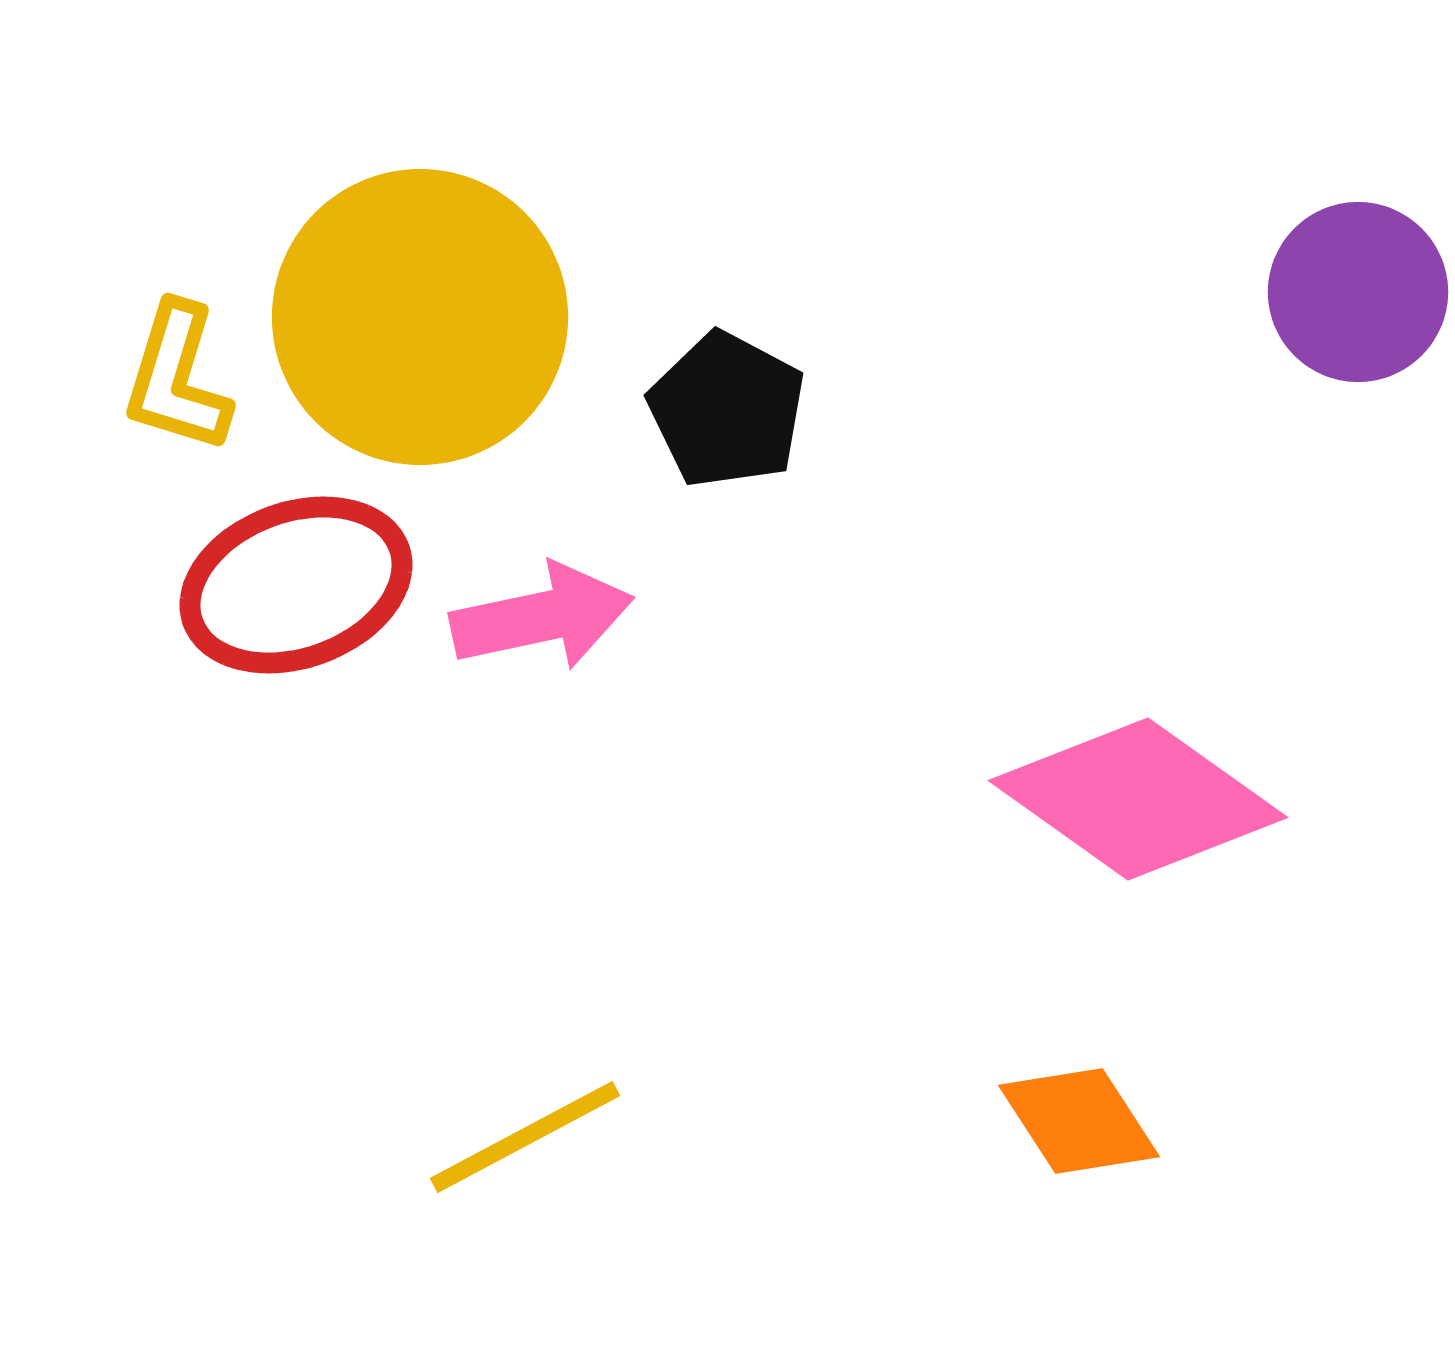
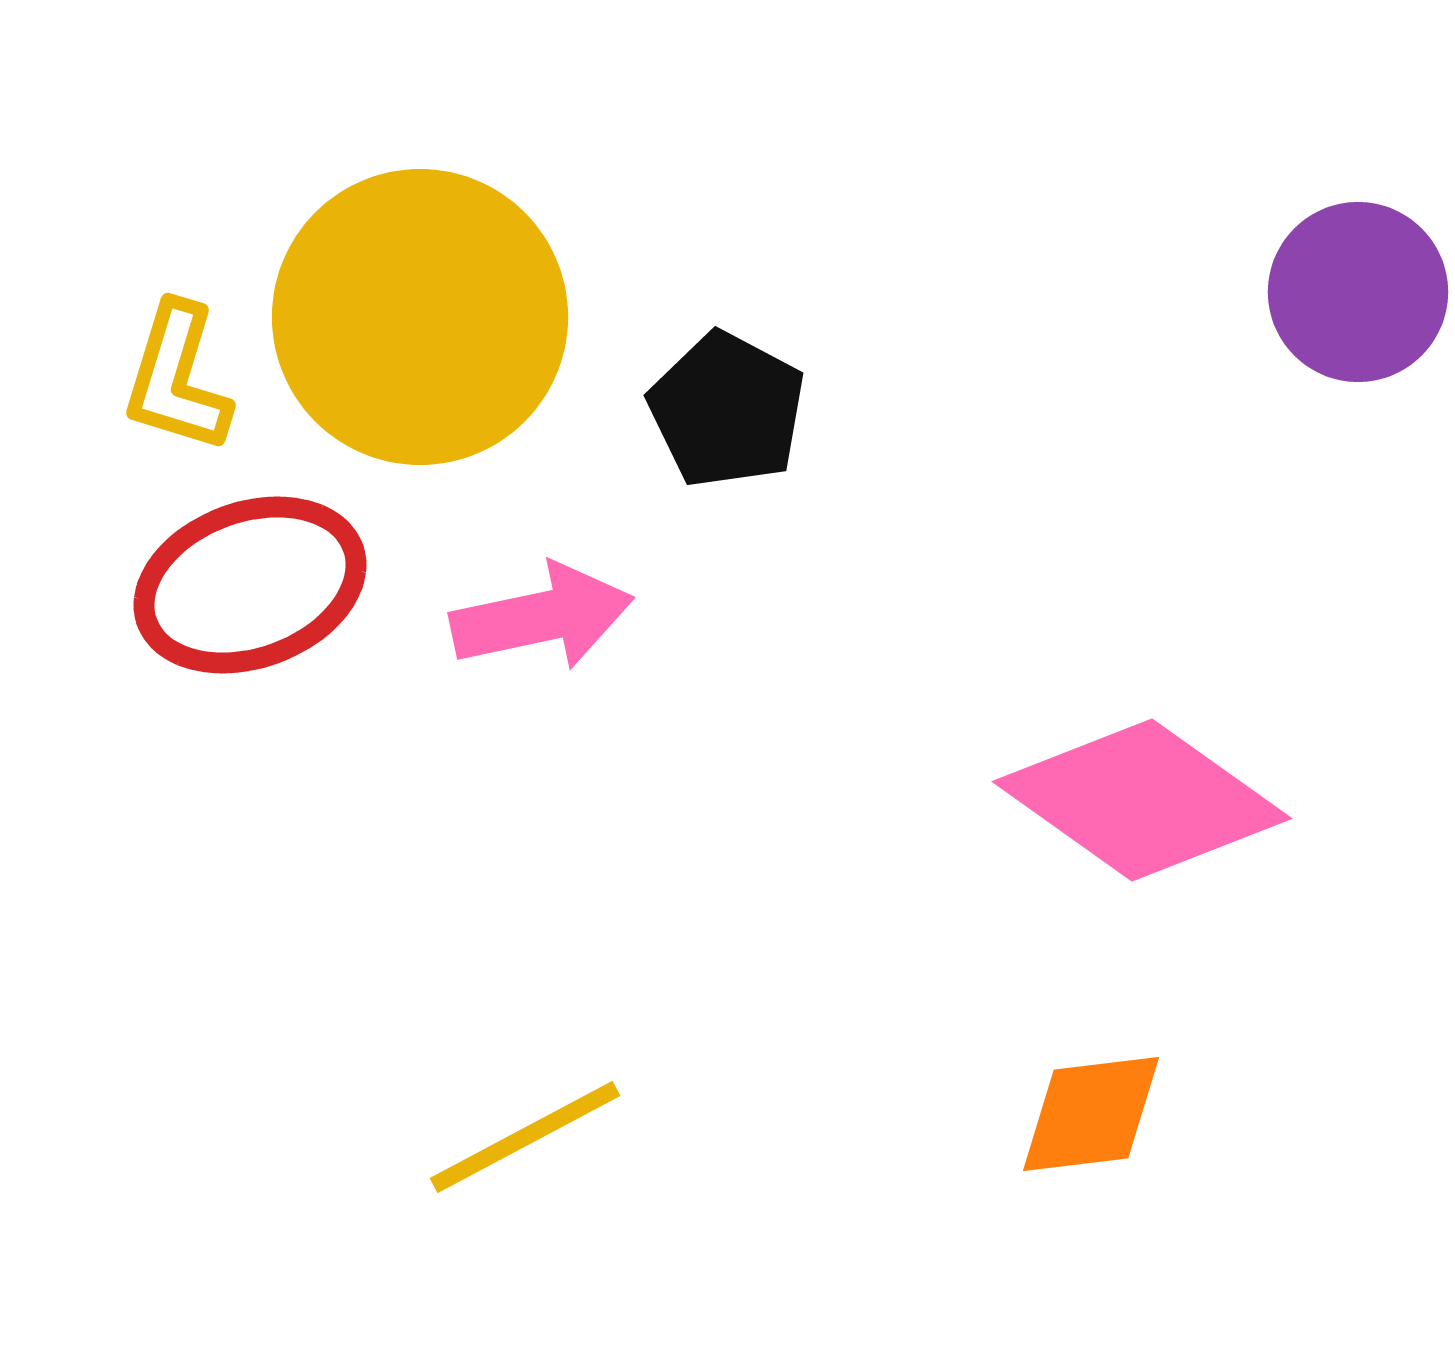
red ellipse: moved 46 px left
pink diamond: moved 4 px right, 1 px down
orange diamond: moved 12 px right, 7 px up; rotated 64 degrees counterclockwise
